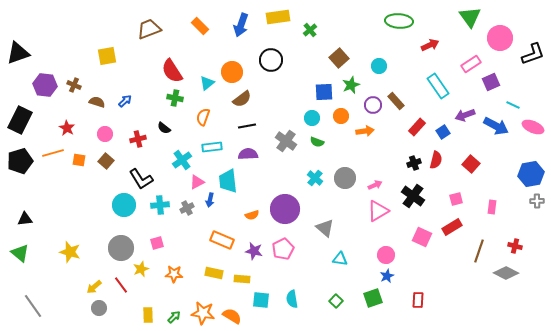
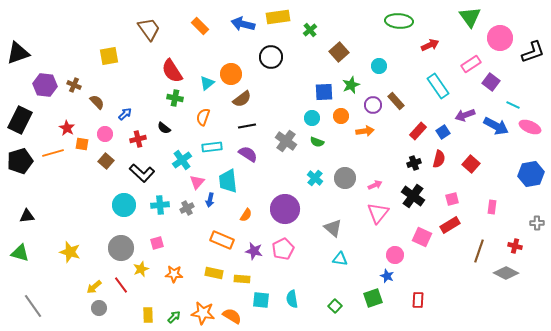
blue arrow at (241, 25): moved 2 px right, 1 px up; rotated 85 degrees clockwise
brown trapezoid at (149, 29): rotated 75 degrees clockwise
black L-shape at (533, 54): moved 2 px up
yellow square at (107, 56): moved 2 px right
brown square at (339, 58): moved 6 px up
black circle at (271, 60): moved 3 px up
orange circle at (232, 72): moved 1 px left, 2 px down
purple square at (491, 82): rotated 30 degrees counterclockwise
blue arrow at (125, 101): moved 13 px down
brown semicircle at (97, 102): rotated 28 degrees clockwise
red rectangle at (417, 127): moved 1 px right, 4 px down
pink ellipse at (533, 127): moved 3 px left
purple semicircle at (248, 154): rotated 36 degrees clockwise
orange square at (79, 160): moved 3 px right, 16 px up
red semicircle at (436, 160): moved 3 px right, 1 px up
black L-shape at (141, 179): moved 1 px right, 6 px up; rotated 15 degrees counterclockwise
pink triangle at (197, 182): rotated 21 degrees counterclockwise
pink square at (456, 199): moved 4 px left
gray cross at (537, 201): moved 22 px down
pink triangle at (378, 211): moved 2 px down; rotated 20 degrees counterclockwise
orange semicircle at (252, 215): moved 6 px left; rotated 40 degrees counterclockwise
black triangle at (25, 219): moved 2 px right, 3 px up
red rectangle at (452, 227): moved 2 px left, 2 px up
gray triangle at (325, 228): moved 8 px right
green triangle at (20, 253): rotated 24 degrees counterclockwise
pink circle at (386, 255): moved 9 px right
blue star at (387, 276): rotated 24 degrees counterclockwise
green square at (336, 301): moved 1 px left, 5 px down
